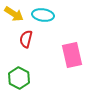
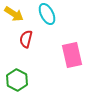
cyan ellipse: moved 4 px right, 1 px up; rotated 55 degrees clockwise
green hexagon: moved 2 px left, 2 px down
